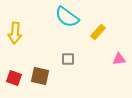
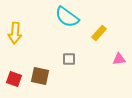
yellow rectangle: moved 1 px right, 1 px down
gray square: moved 1 px right
red square: moved 1 px down
